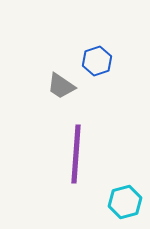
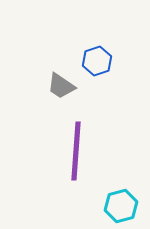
purple line: moved 3 px up
cyan hexagon: moved 4 px left, 4 px down
